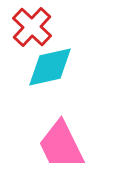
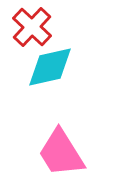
pink trapezoid: moved 8 px down; rotated 6 degrees counterclockwise
